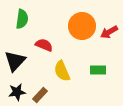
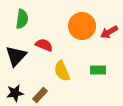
black triangle: moved 1 px right, 5 px up
black star: moved 2 px left, 1 px down
